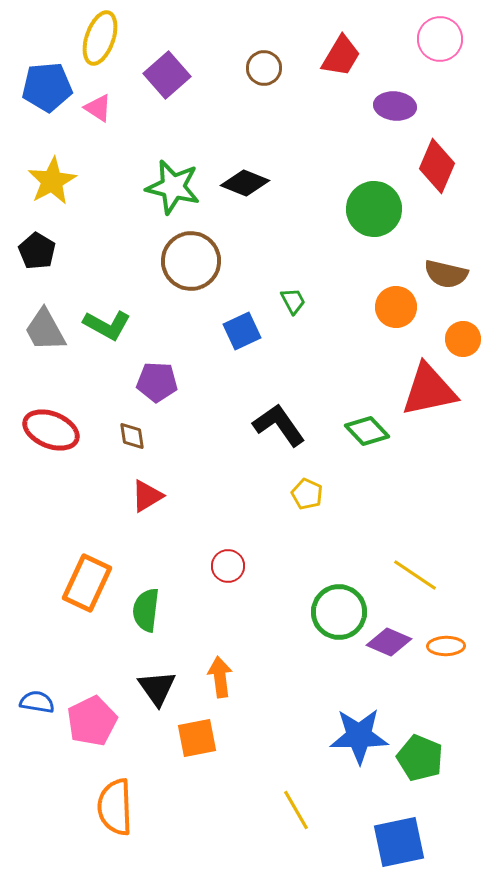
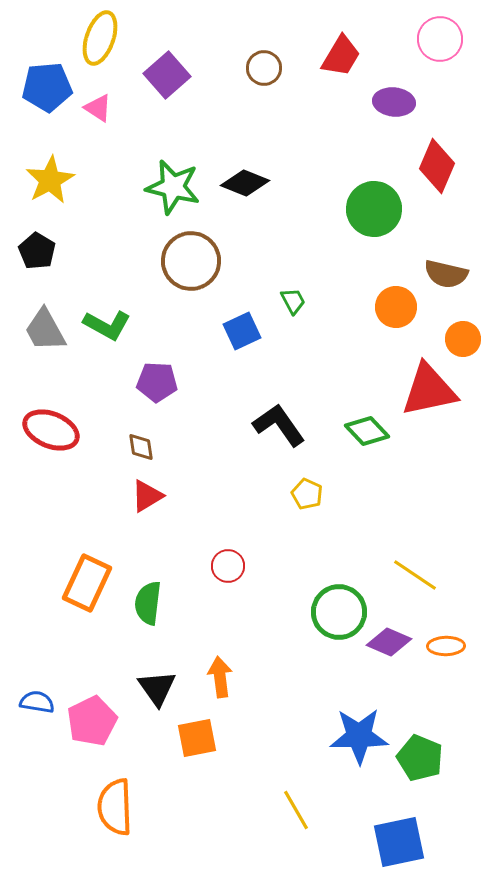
purple ellipse at (395, 106): moved 1 px left, 4 px up
yellow star at (52, 181): moved 2 px left, 1 px up
brown diamond at (132, 436): moved 9 px right, 11 px down
green semicircle at (146, 610): moved 2 px right, 7 px up
